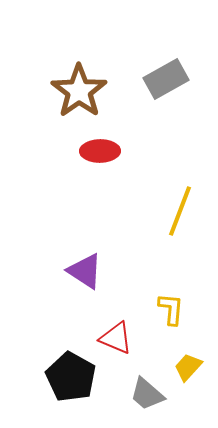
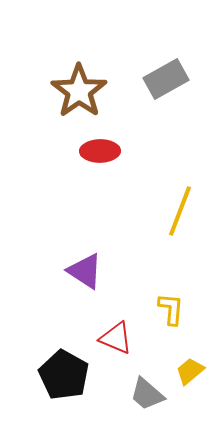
yellow trapezoid: moved 2 px right, 4 px down; rotated 8 degrees clockwise
black pentagon: moved 7 px left, 2 px up
